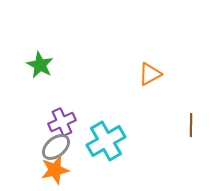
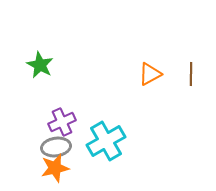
brown line: moved 51 px up
gray ellipse: rotated 32 degrees clockwise
orange star: moved 2 px up
